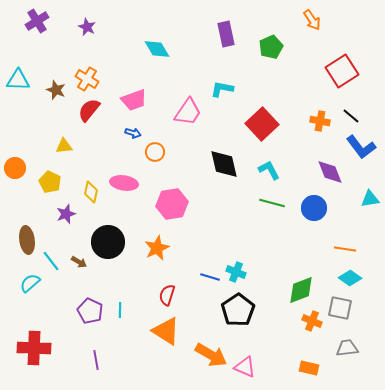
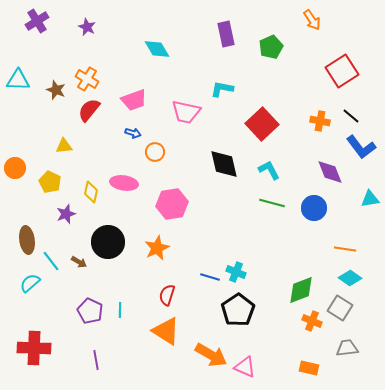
pink trapezoid at (188, 112): moved 2 px left; rotated 68 degrees clockwise
gray square at (340, 308): rotated 20 degrees clockwise
